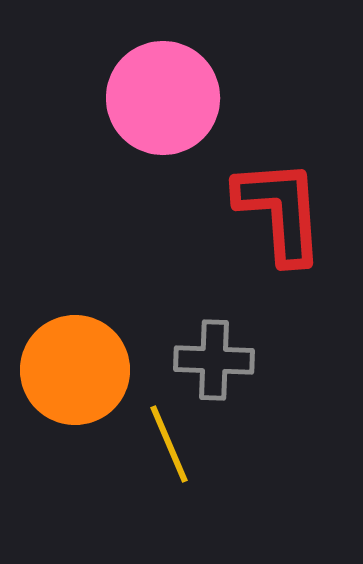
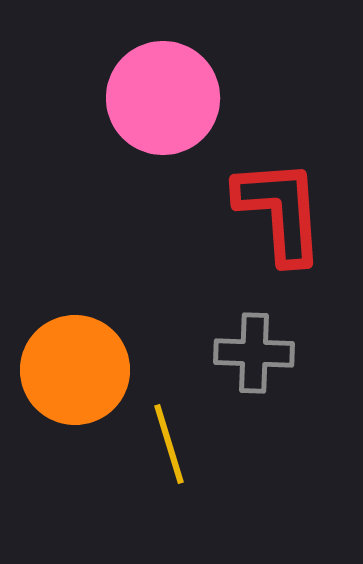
gray cross: moved 40 px right, 7 px up
yellow line: rotated 6 degrees clockwise
